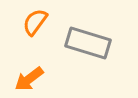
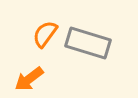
orange semicircle: moved 10 px right, 12 px down
